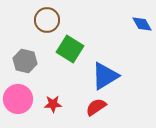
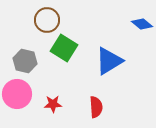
blue diamond: rotated 20 degrees counterclockwise
green square: moved 6 px left, 1 px up
blue triangle: moved 4 px right, 15 px up
pink circle: moved 1 px left, 5 px up
red semicircle: rotated 120 degrees clockwise
